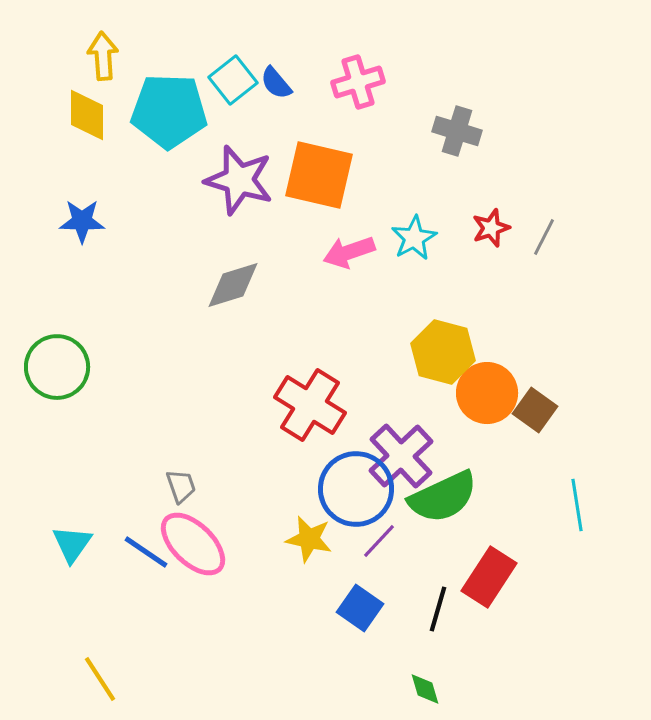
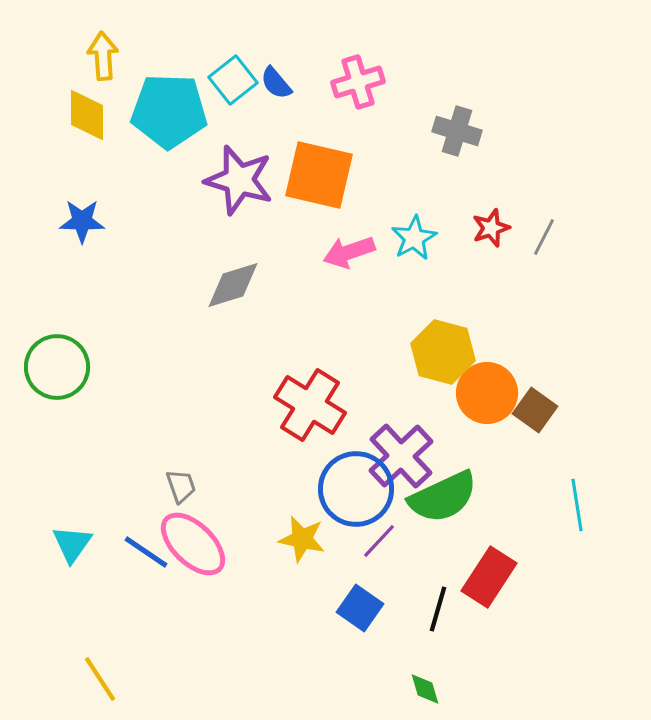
yellow star: moved 7 px left
